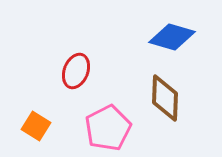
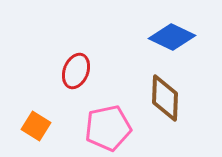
blue diamond: rotated 9 degrees clockwise
pink pentagon: rotated 15 degrees clockwise
